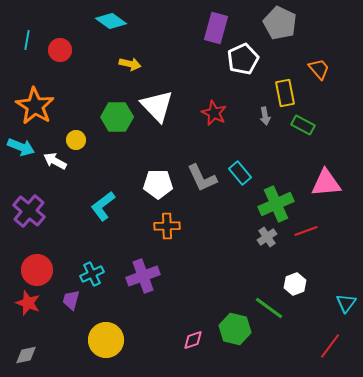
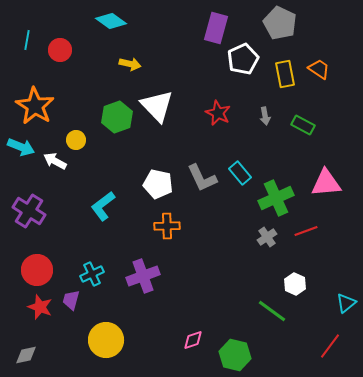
orange trapezoid at (319, 69): rotated 15 degrees counterclockwise
yellow rectangle at (285, 93): moved 19 px up
red star at (214, 113): moved 4 px right
green hexagon at (117, 117): rotated 20 degrees counterclockwise
white pentagon at (158, 184): rotated 12 degrees clockwise
green cross at (276, 204): moved 6 px up
purple cross at (29, 211): rotated 8 degrees counterclockwise
white hexagon at (295, 284): rotated 15 degrees counterclockwise
red star at (28, 303): moved 12 px right, 4 px down
cyan triangle at (346, 303): rotated 15 degrees clockwise
green line at (269, 308): moved 3 px right, 3 px down
green hexagon at (235, 329): moved 26 px down
